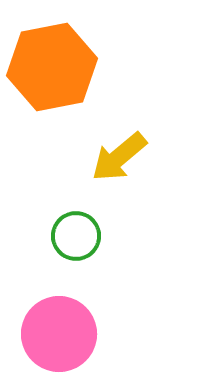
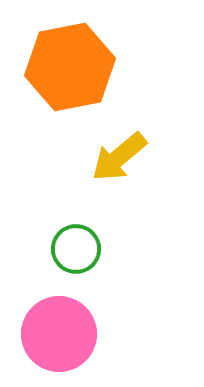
orange hexagon: moved 18 px right
green circle: moved 13 px down
